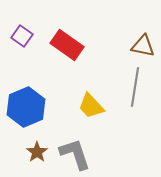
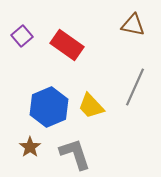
purple square: rotated 15 degrees clockwise
brown triangle: moved 10 px left, 21 px up
gray line: rotated 15 degrees clockwise
blue hexagon: moved 23 px right
brown star: moved 7 px left, 5 px up
